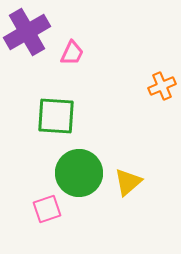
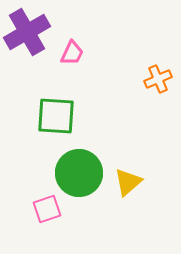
orange cross: moved 4 px left, 7 px up
